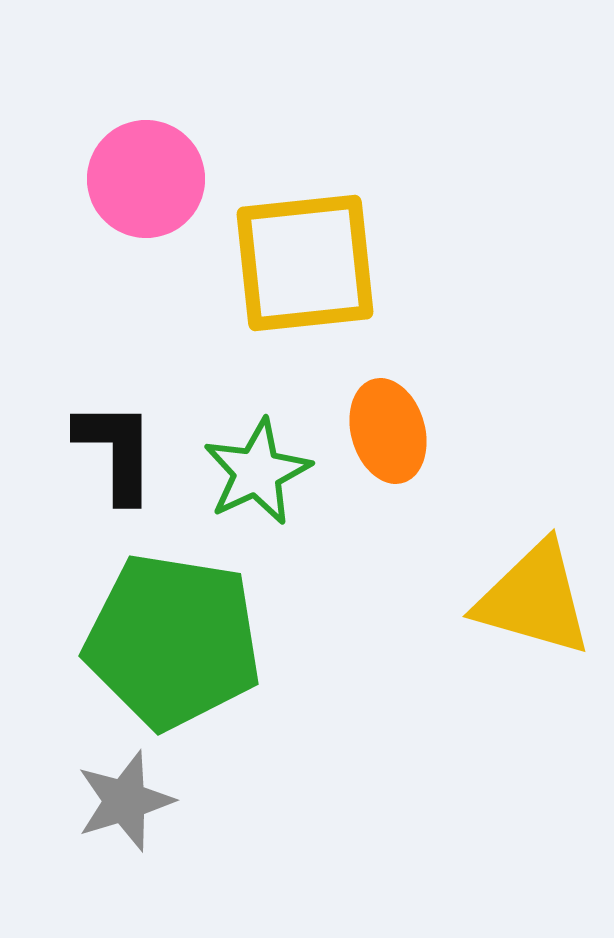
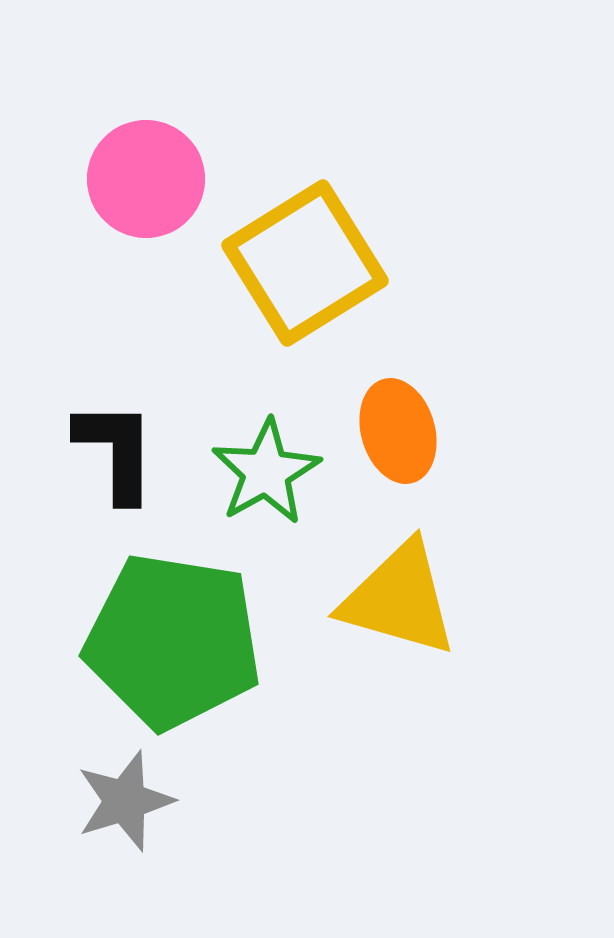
yellow square: rotated 26 degrees counterclockwise
orange ellipse: moved 10 px right
green star: moved 9 px right; rotated 4 degrees counterclockwise
yellow triangle: moved 135 px left
